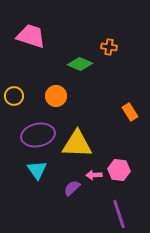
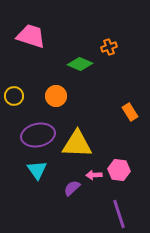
orange cross: rotated 28 degrees counterclockwise
